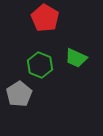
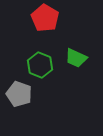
gray pentagon: rotated 20 degrees counterclockwise
